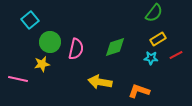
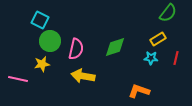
green semicircle: moved 14 px right
cyan square: moved 10 px right; rotated 24 degrees counterclockwise
green circle: moved 1 px up
red line: moved 3 px down; rotated 48 degrees counterclockwise
yellow arrow: moved 17 px left, 6 px up
